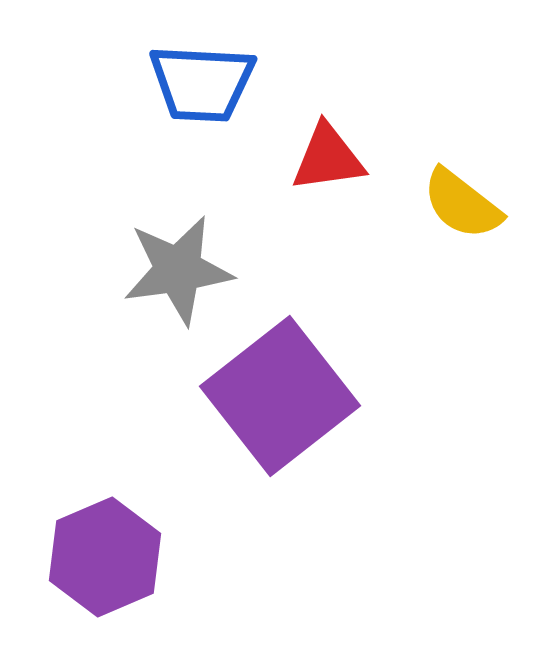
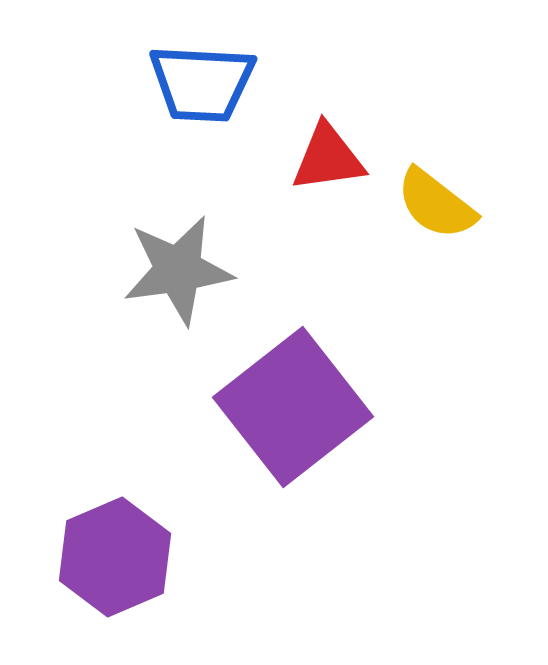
yellow semicircle: moved 26 px left
purple square: moved 13 px right, 11 px down
purple hexagon: moved 10 px right
